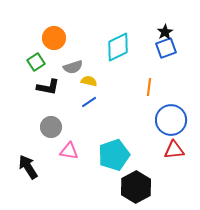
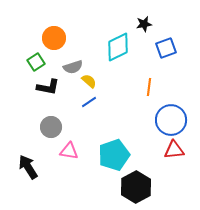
black star: moved 21 px left, 8 px up; rotated 21 degrees clockwise
yellow semicircle: rotated 28 degrees clockwise
